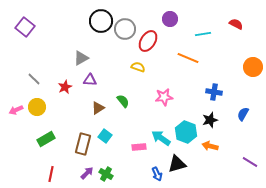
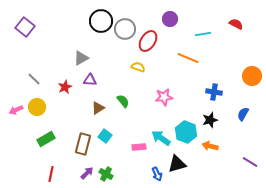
orange circle: moved 1 px left, 9 px down
